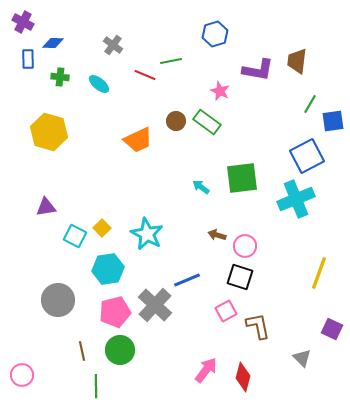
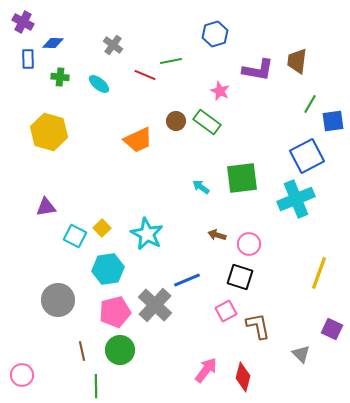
pink circle at (245, 246): moved 4 px right, 2 px up
gray triangle at (302, 358): moved 1 px left, 4 px up
